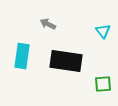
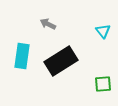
black rectangle: moved 5 px left; rotated 40 degrees counterclockwise
